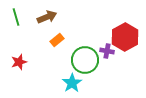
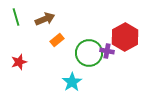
brown arrow: moved 2 px left, 2 px down
green circle: moved 4 px right, 7 px up
cyan star: moved 1 px up
